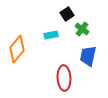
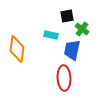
black square: moved 2 px down; rotated 24 degrees clockwise
cyan rectangle: rotated 24 degrees clockwise
orange diamond: rotated 32 degrees counterclockwise
blue trapezoid: moved 16 px left, 6 px up
